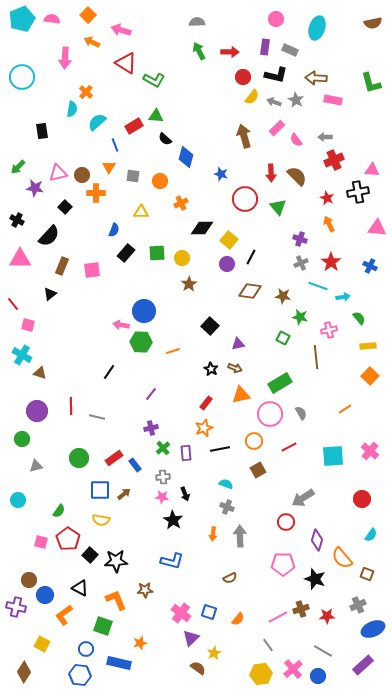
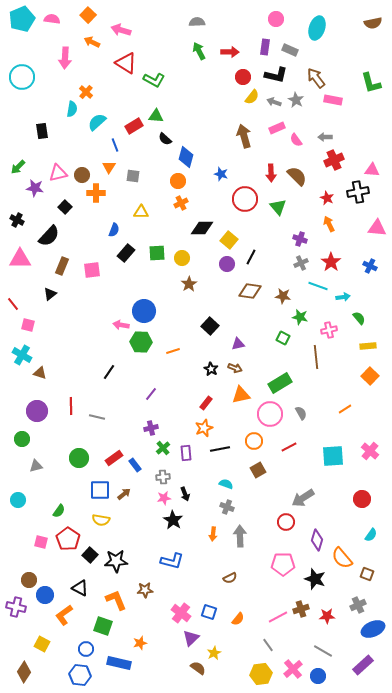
brown arrow at (316, 78): rotated 50 degrees clockwise
pink rectangle at (277, 128): rotated 21 degrees clockwise
orange circle at (160, 181): moved 18 px right
pink star at (162, 497): moved 2 px right, 1 px down; rotated 16 degrees counterclockwise
